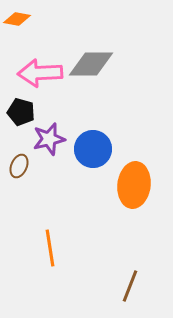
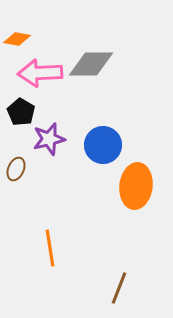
orange diamond: moved 20 px down
black pentagon: rotated 16 degrees clockwise
blue circle: moved 10 px right, 4 px up
brown ellipse: moved 3 px left, 3 px down
orange ellipse: moved 2 px right, 1 px down
brown line: moved 11 px left, 2 px down
